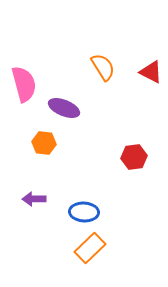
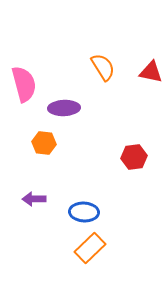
red triangle: rotated 15 degrees counterclockwise
purple ellipse: rotated 24 degrees counterclockwise
